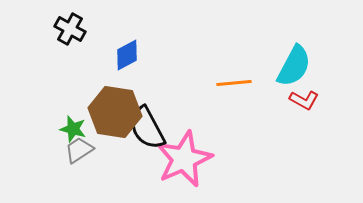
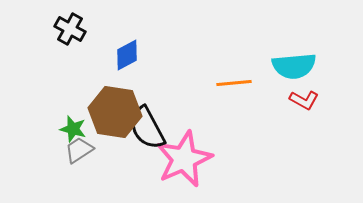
cyan semicircle: rotated 57 degrees clockwise
